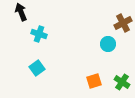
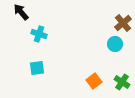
black arrow: rotated 18 degrees counterclockwise
brown cross: rotated 12 degrees counterclockwise
cyan circle: moved 7 px right
cyan square: rotated 28 degrees clockwise
orange square: rotated 21 degrees counterclockwise
